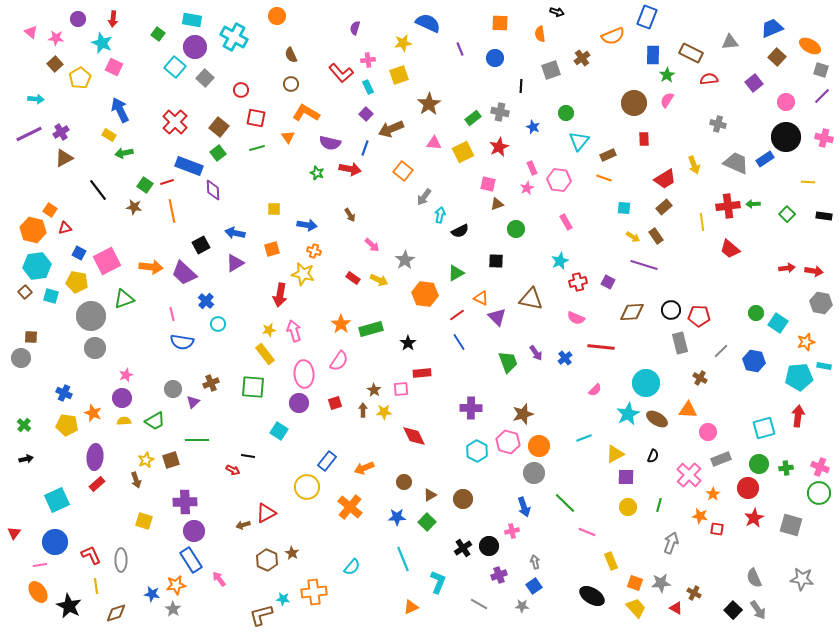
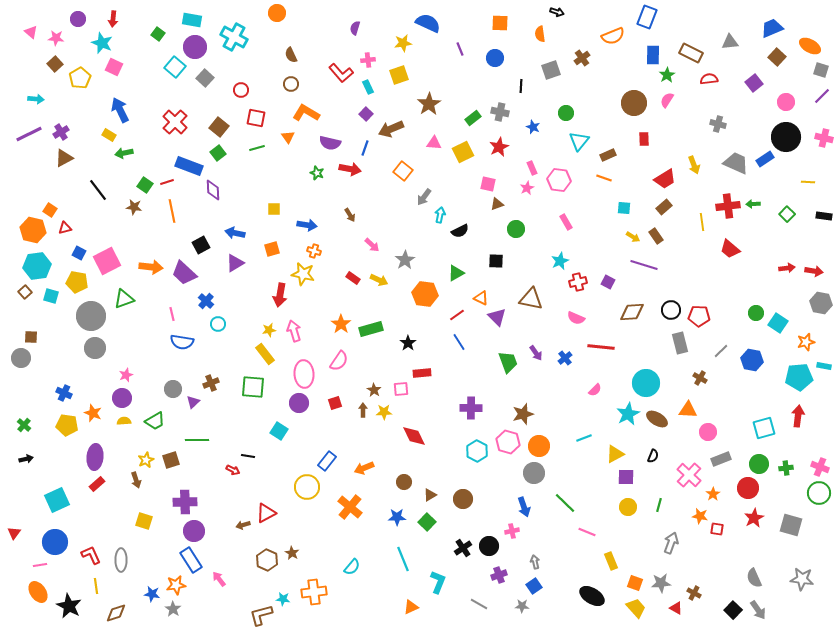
orange circle at (277, 16): moved 3 px up
blue hexagon at (754, 361): moved 2 px left, 1 px up
